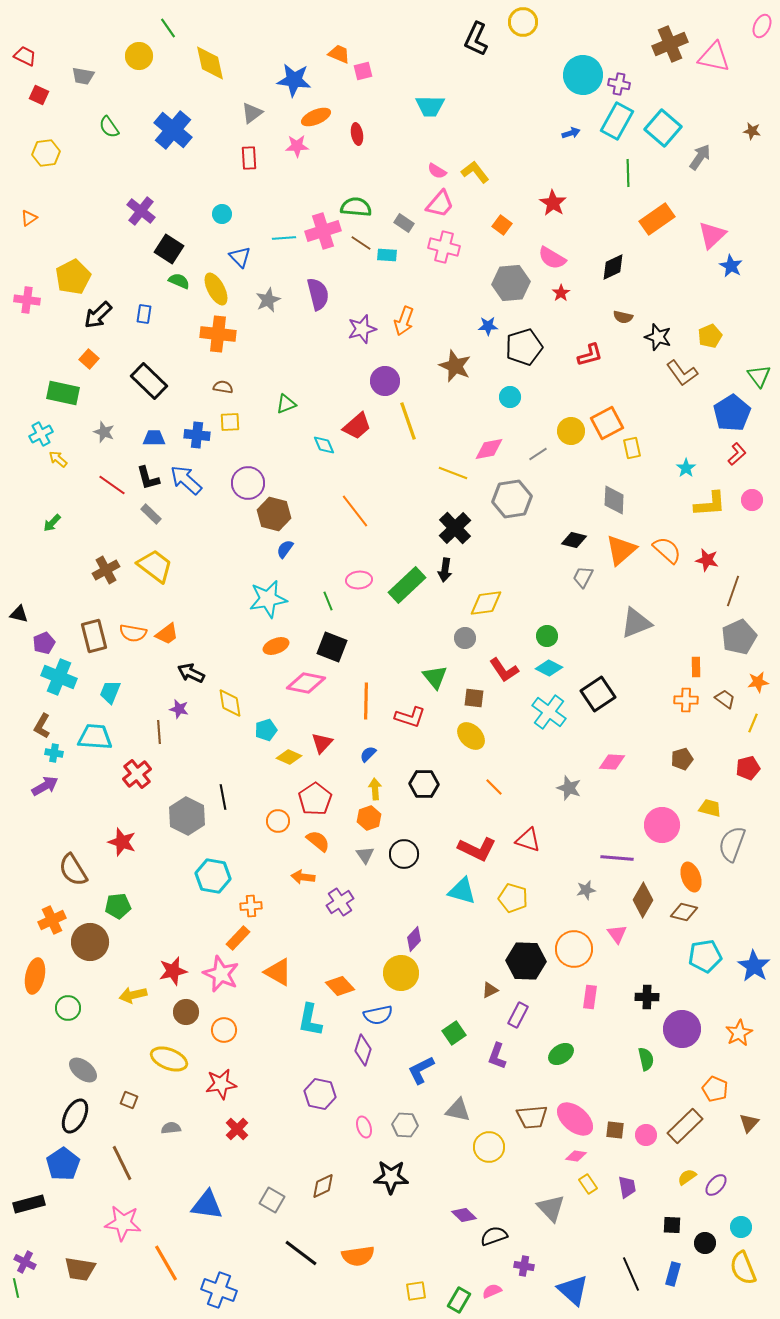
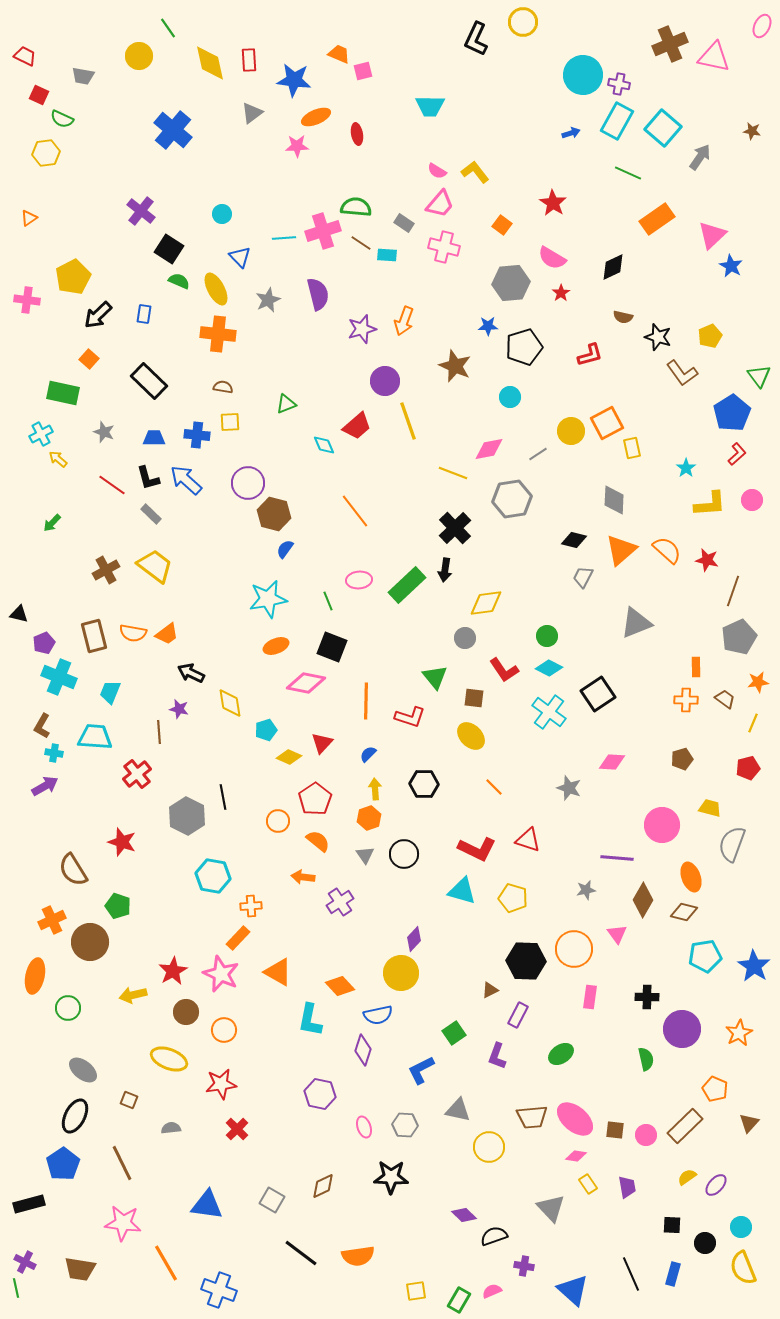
green semicircle at (109, 127): moved 47 px left, 8 px up; rotated 30 degrees counterclockwise
red rectangle at (249, 158): moved 98 px up
green line at (628, 173): rotated 64 degrees counterclockwise
green pentagon at (118, 906): rotated 25 degrees clockwise
red star at (173, 971): rotated 16 degrees counterclockwise
